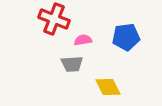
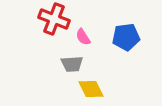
pink semicircle: moved 3 px up; rotated 114 degrees counterclockwise
yellow diamond: moved 17 px left, 2 px down
